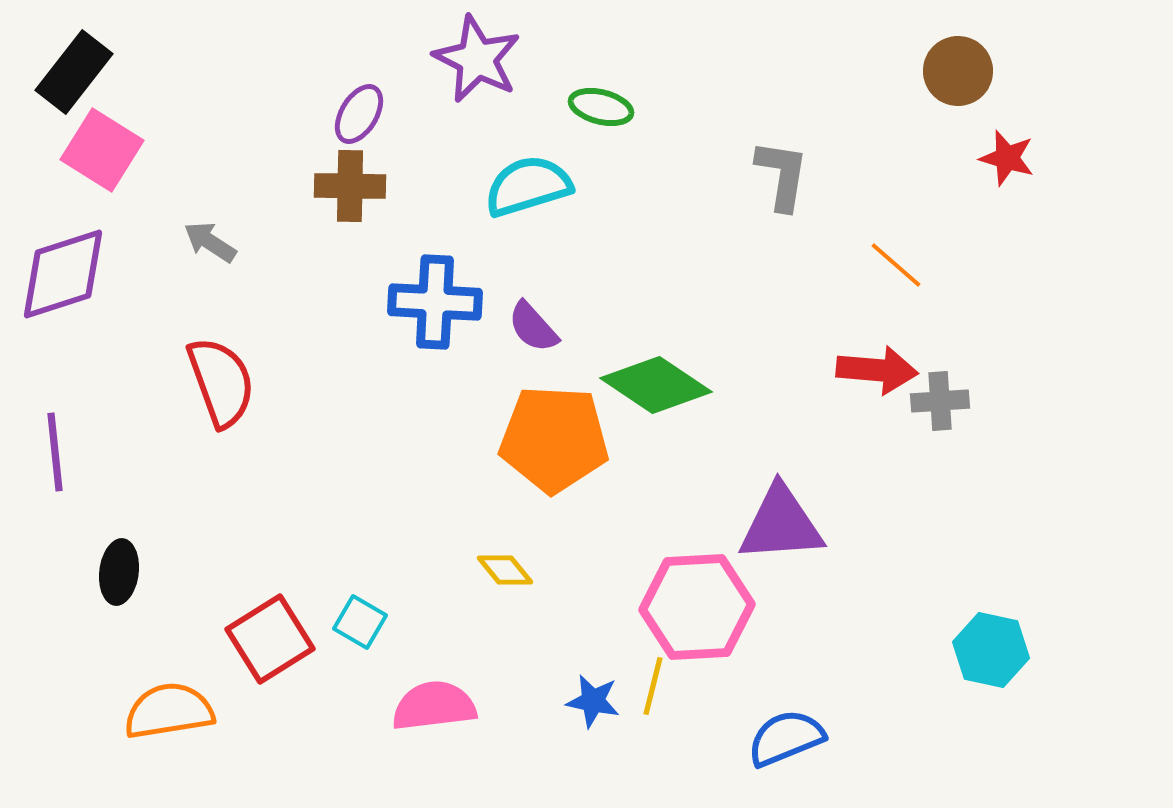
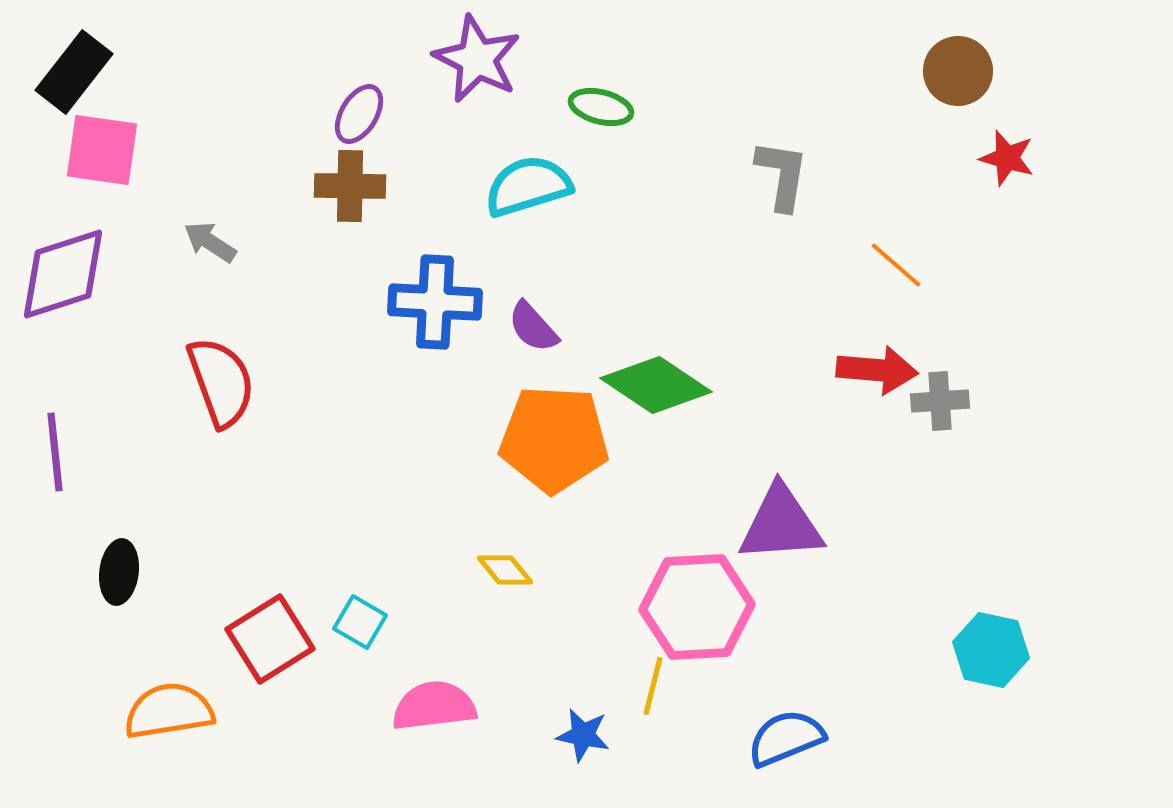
pink square: rotated 24 degrees counterclockwise
blue star: moved 10 px left, 34 px down
